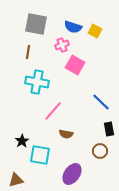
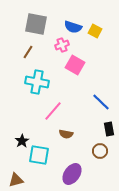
brown line: rotated 24 degrees clockwise
cyan square: moved 1 px left
